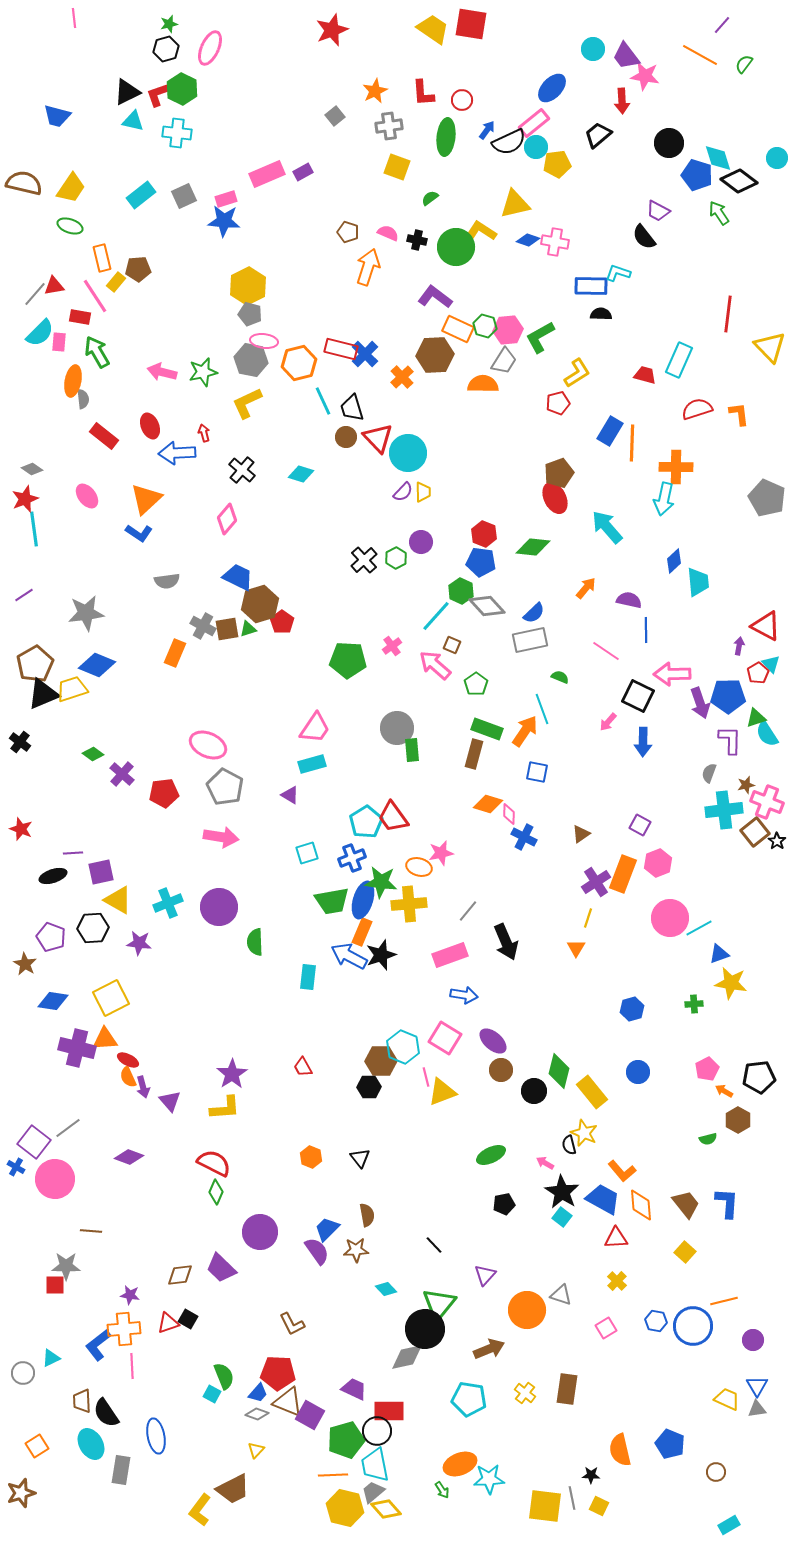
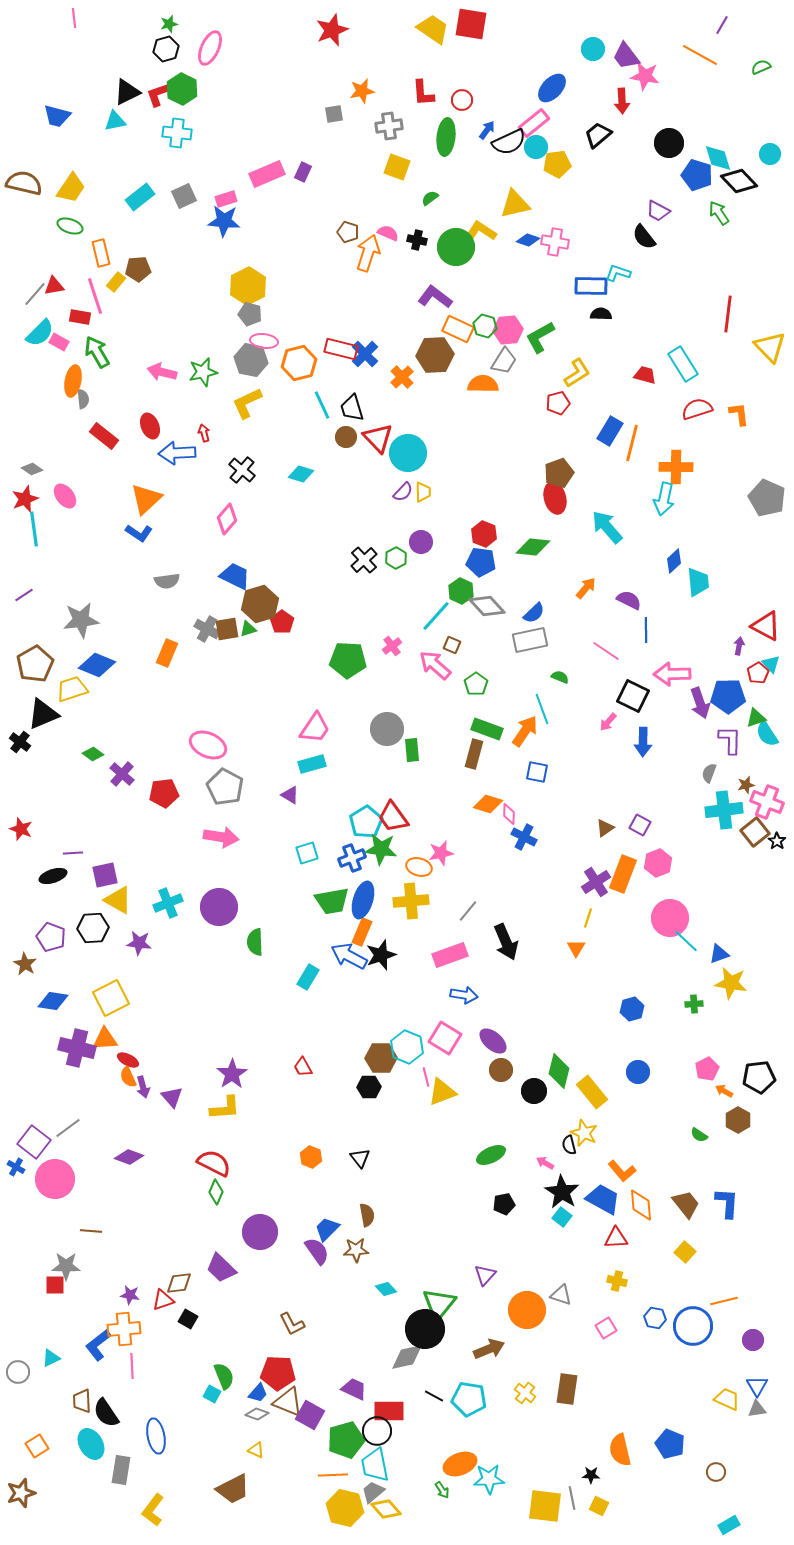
purple line at (722, 25): rotated 12 degrees counterclockwise
green semicircle at (744, 64): moved 17 px right, 3 px down; rotated 30 degrees clockwise
orange star at (375, 91): moved 13 px left; rotated 15 degrees clockwise
gray square at (335, 116): moved 1 px left, 2 px up; rotated 30 degrees clockwise
cyan triangle at (133, 121): moved 18 px left; rotated 25 degrees counterclockwise
cyan circle at (777, 158): moved 7 px left, 4 px up
purple rectangle at (303, 172): rotated 36 degrees counterclockwise
black diamond at (739, 181): rotated 9 degrees clockwise
cyan rectangle at (141, 195): moved 1 px left, 2 px down
orange rectangle at (102, 258): moved 1 px left, 5 px up
orange arrow at (368, 267): moved 14 px up
pink line at (95, 296): rotated 15 degrees clockwise
pink rectangle at (59, 342): rotated 66 degrees counterclockwise
cyan rectangle at (679, 360): moved 4 px right, 4 px down; rotated 56 degrees counterclockwise
cyan line at (323, 401): moved 1 px left, 4 px down
orange line at (632, 443): rotated 12 degrees clockwise
pink ellipse at (87, 496): moved 22 px left
red ellipse at (555, 498): rotated 12 degrees clockwise
blue trapezoid at (238, 577): moved 3 px left, 1 px up
purple semicircle at (629, 600): rotated 15 degrees clockwise
gray star at (86, 613): moved 5 px left, 7 px down
gray cross at (203, 626): moved 4 px right, 3 px down
orange rectangle at (175, 653): moved 8 px left
black triangle at (43, 694): moved 20 px down
black square at (638, 696): moved 5 px left
gray circle at (397, 728): moved 10 px left, 1 px down
brown triangle at (581, 834): moved 24 px right, 6 px up
purple square at (101, 872): moved 4 px right, 3 px down
green star at (381, 882): moved 33 px up
yellow cross at (409, 904): moved 2 px right, 3 px up
cyan line at (699, 928): moved 13 px left, 13 px down; rotated 72 degrees clockwise
cyan rectangle at (308, 977): rotated 25 degrees clockwise
cyan hexagon at (403, 1047): moved 4 px right
brown hexagon at (381, 1061): moved 3 px up
purple triangle at (170, 1101): moved 2 px right, 4 px up
green semicircle at (708, 1139): moved 9 px left, 4 px up; rotated 48 degrees clockwise
black line at (434, 1245): moved 151 px down; rotated 18 degrees counterclockwise
brown diamond at (180, 1275): moved 1 px left, 8 px down
yellow cross at (617, 1281): rotated 30 degrees counterclockwise
blue hexagon at (656, 1321): moved 1 px left, 3 px up
red triangle at (168, 1323): moved 5 px left, 23 px up
gray circle at (23, 1373): moved 5 px left, 1 px up
yellow triangle at (256, 1450): rotated 48 degrees counterclockwise
yellow L-shape at (200, 1510): moved 47 px left
